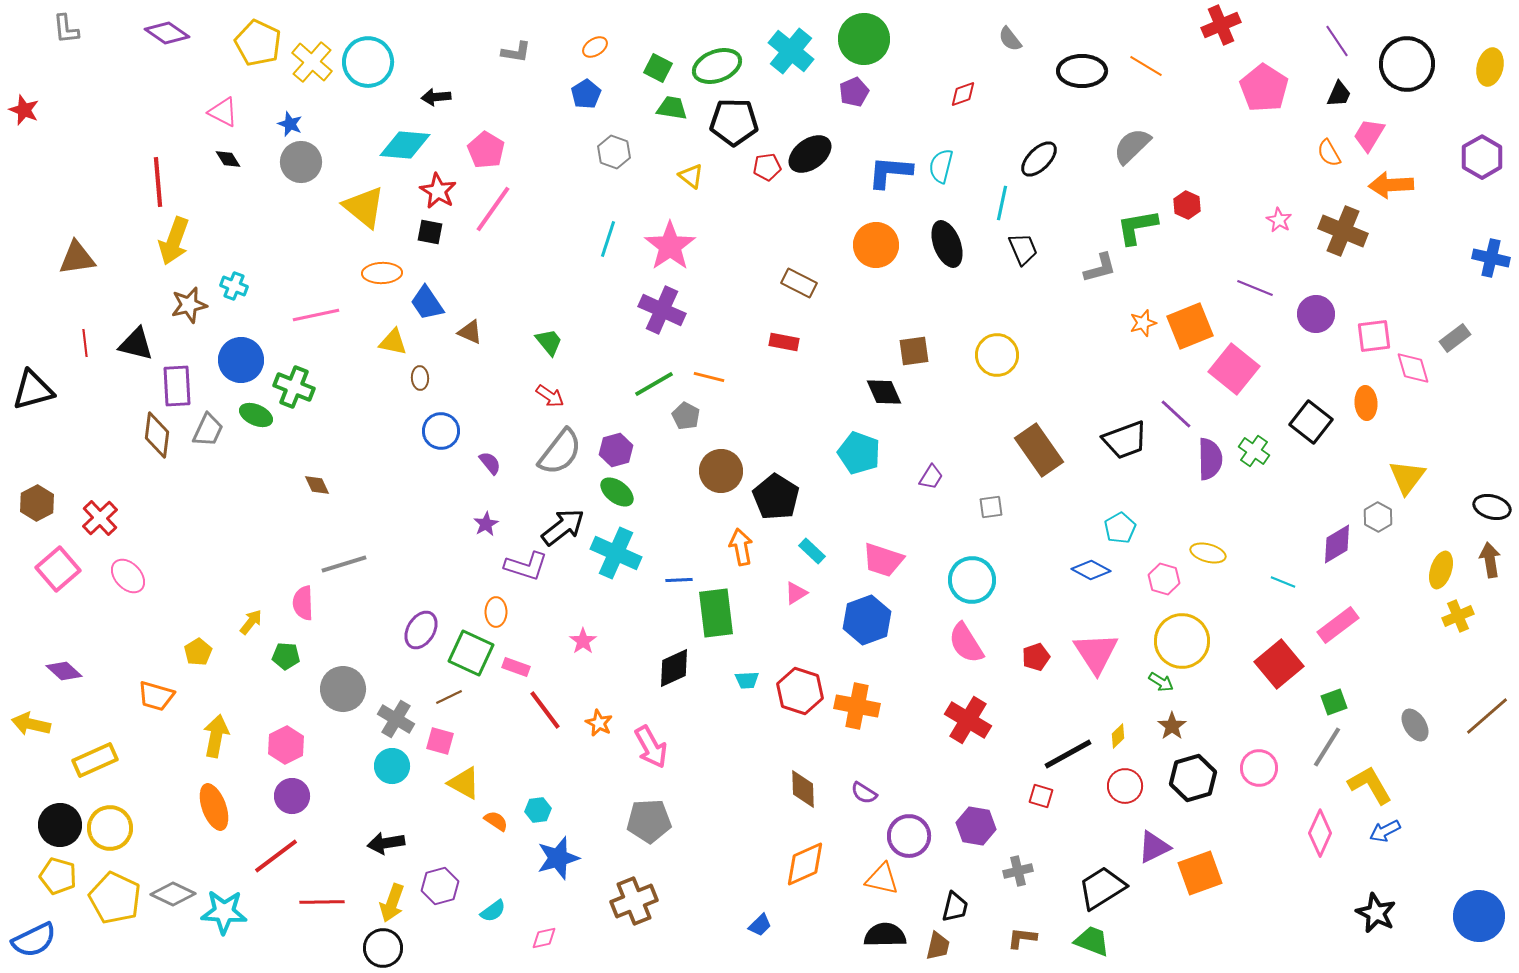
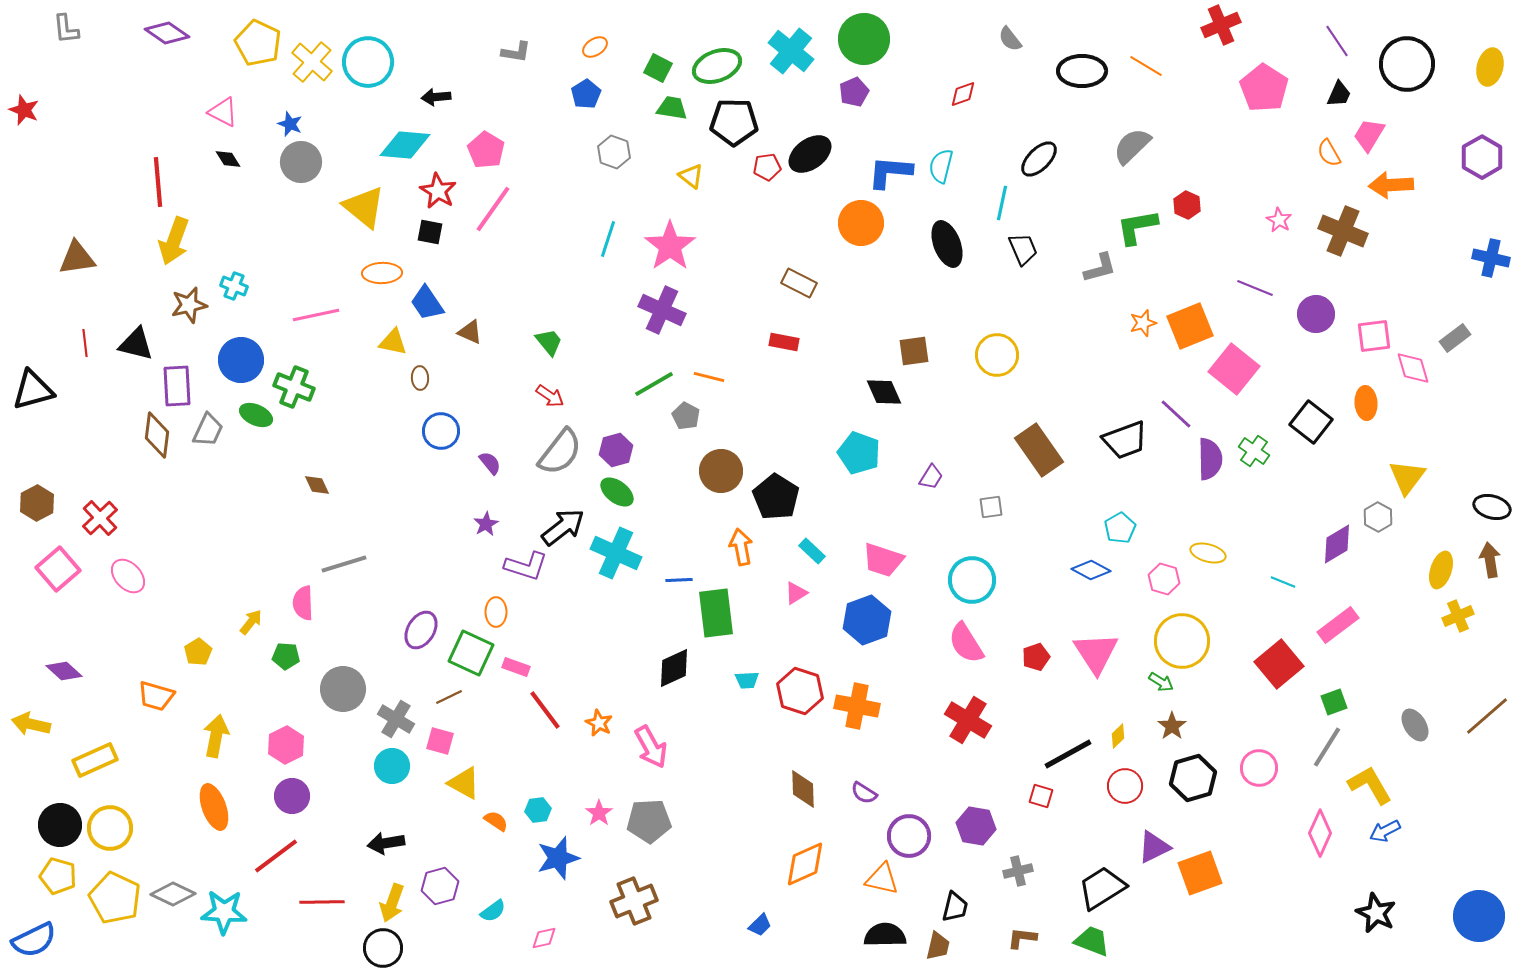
orange circle at (876, 245): moved 15 px left, 22 px up
pink star at (583, 641): moved 16 px right, 172 px down
